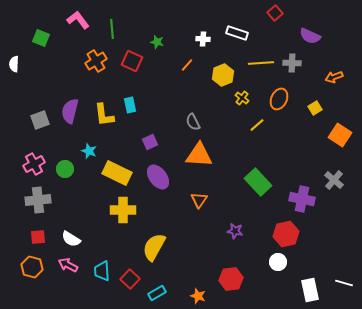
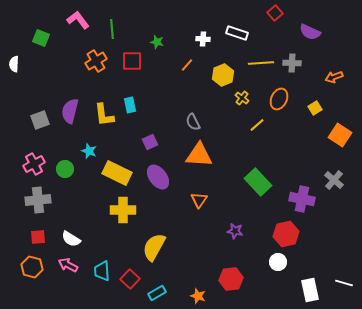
purple semicircle at (310, 36): moved 4 px up
red square at (132, 61): rotated 25 degrees counterclockwise
